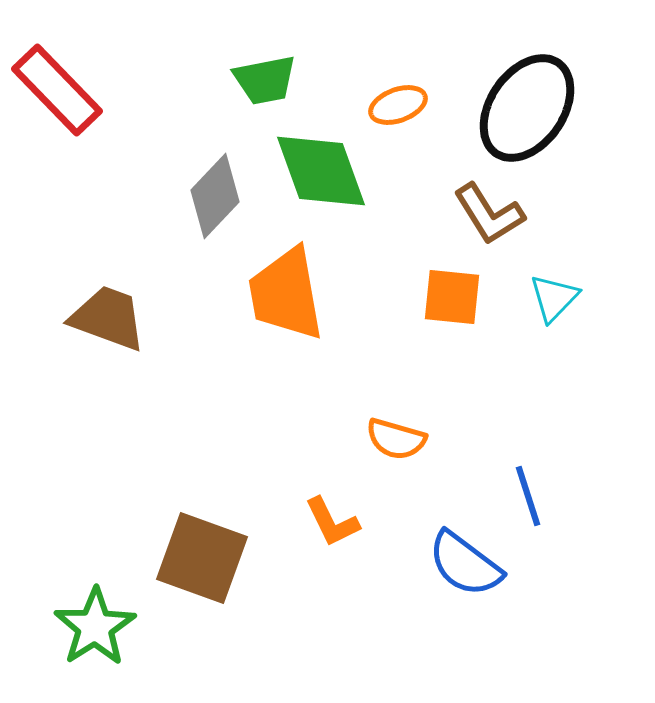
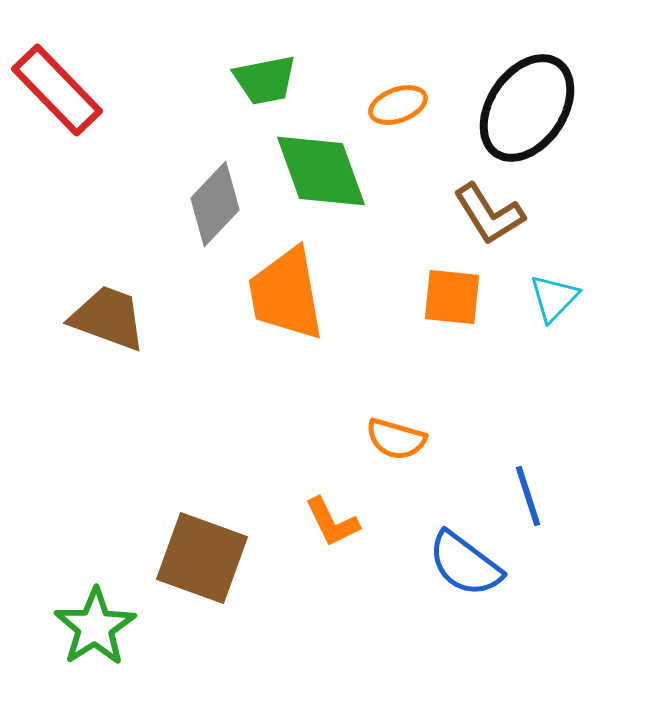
gray diamond: moved 8 px down
